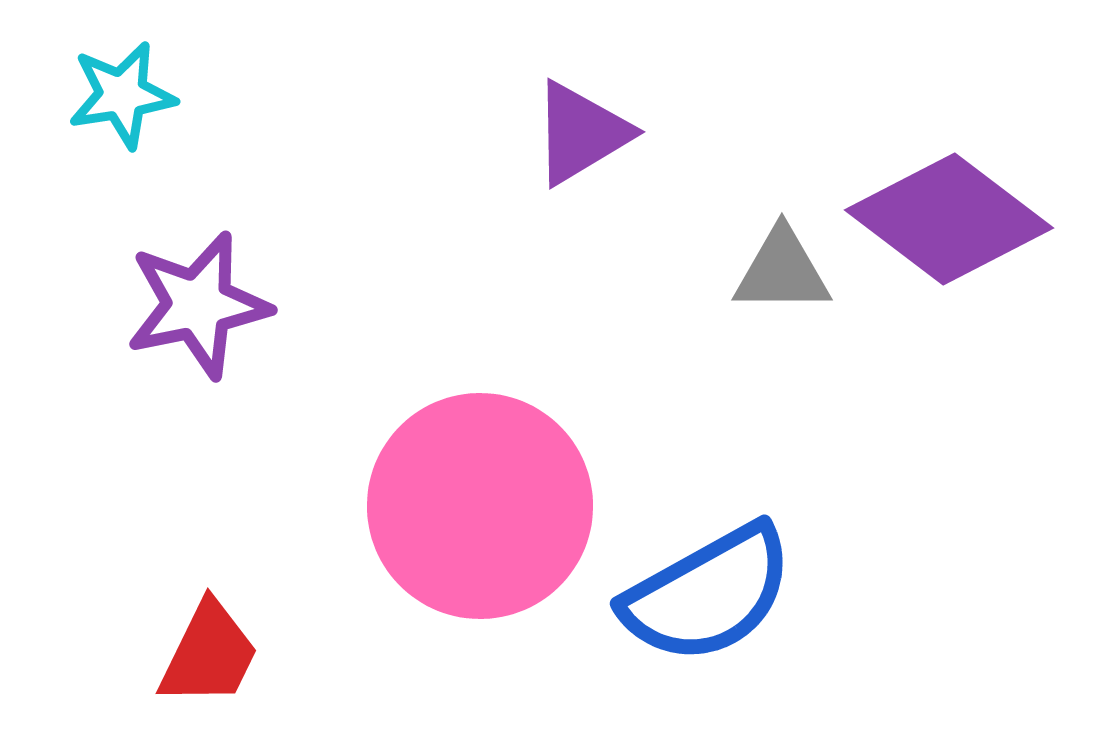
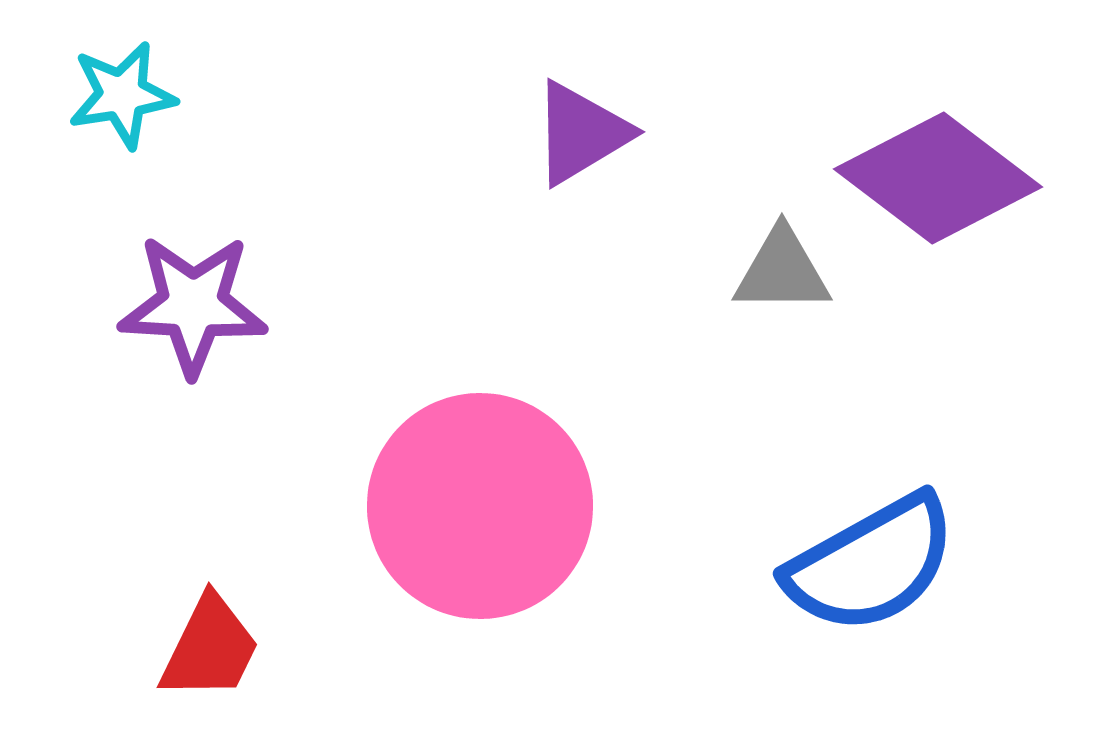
purple diamond: moved 11 px left, 41 px up
purple star: moved 5 px left; rotated 15 degrees clockwise
blue semicircle: moved 163 px right, 30 px up
red trapezoid: moved 1 px right, 6 px up
